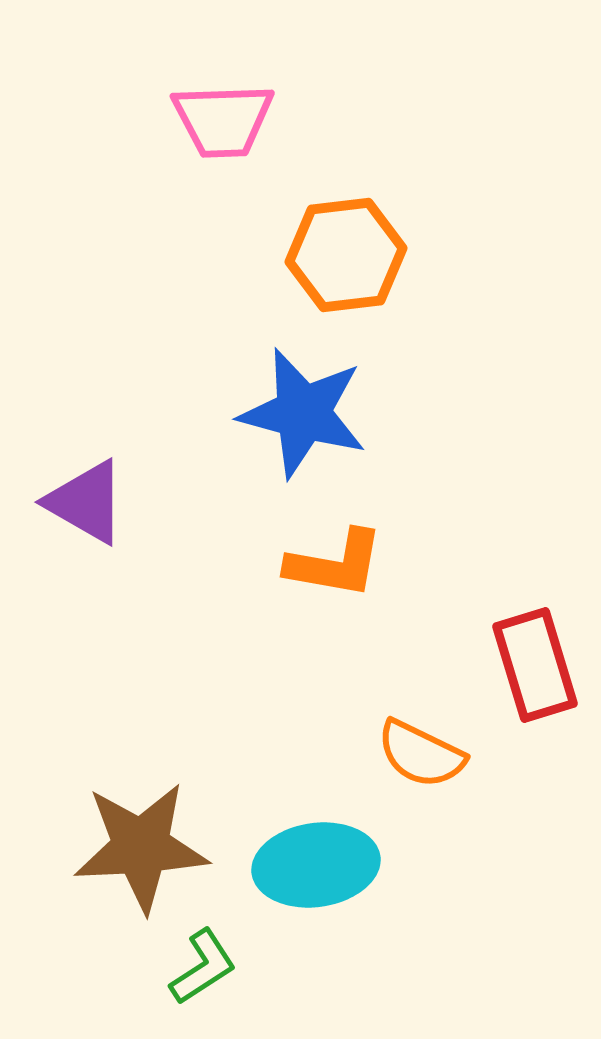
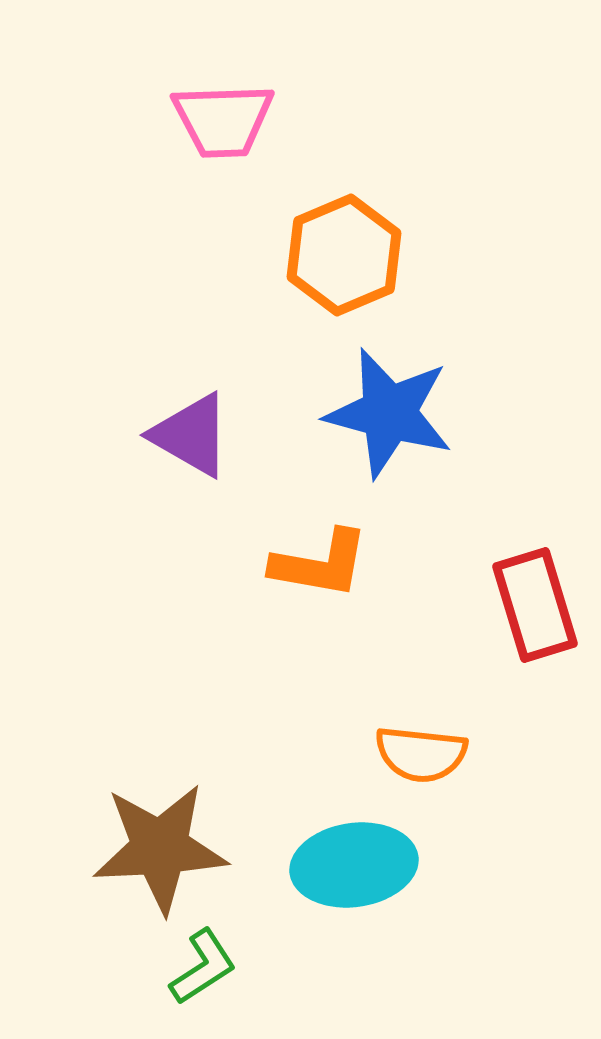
orange hexagon: moved 2 px left; rotated 16 degrees counterclockwise
blue star: moved 86 px right
purple triangle: moved 105 px right, 67 px up
orange L-shape: moved 15 px left
red rectangle: moved 60 px up
orange semicircle: rotated 20 degrees counterclockwise
brown star: moved 19 px right, 1 px down
cyan ellipse: moved 38 px right
